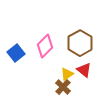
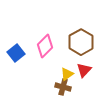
brown hexagon: moved 1 px right, 1 px up
red triangle: rotated 35 degrees clockwise
brown cross: rotated 28 degrees counterclockwise
